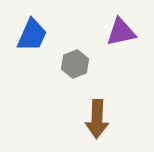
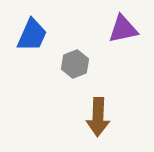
purple triangle: moved 2 px right, 3 px up
brown arrow: moved 1 px right, 2 px up
